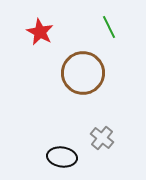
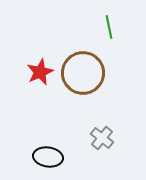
green line: rotated 15 degrees clockwise
red star: moved 40 px down; rotated 20 degrees clockwise
black ellipse: moved 14 px left
